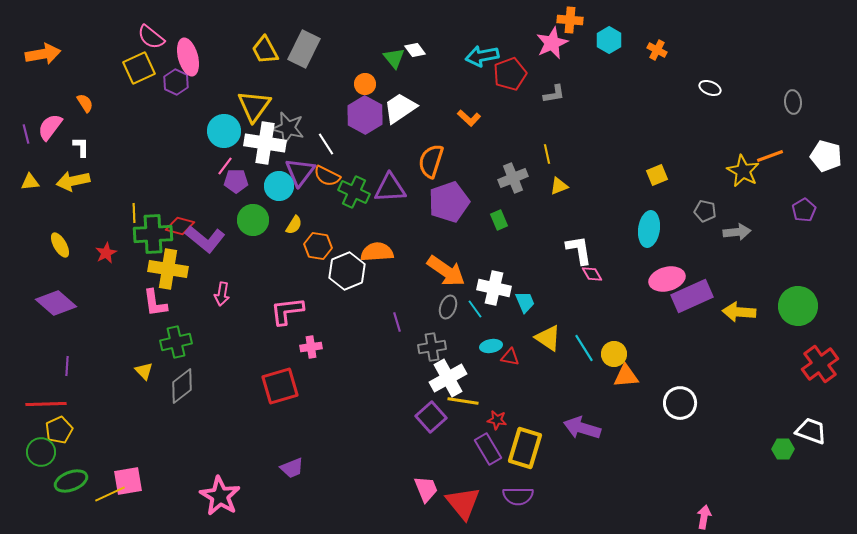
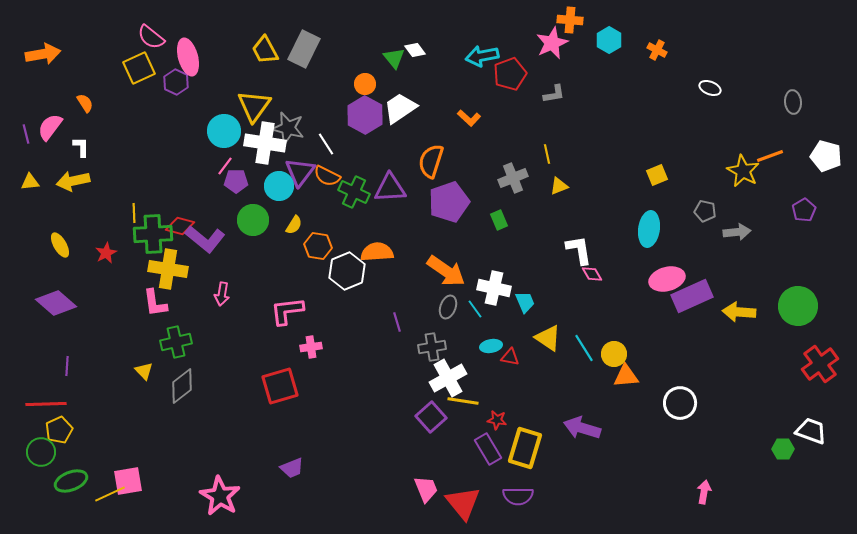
pink arrow at (704, 517): moved 25 px up
